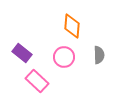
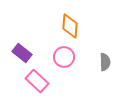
orange diamond: moved 2 px left
gray semicircle: moved 6 px right, 7 px down
